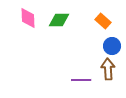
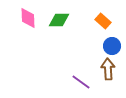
purple line: moved 2 px down; rotated 36 degrees clockwise
